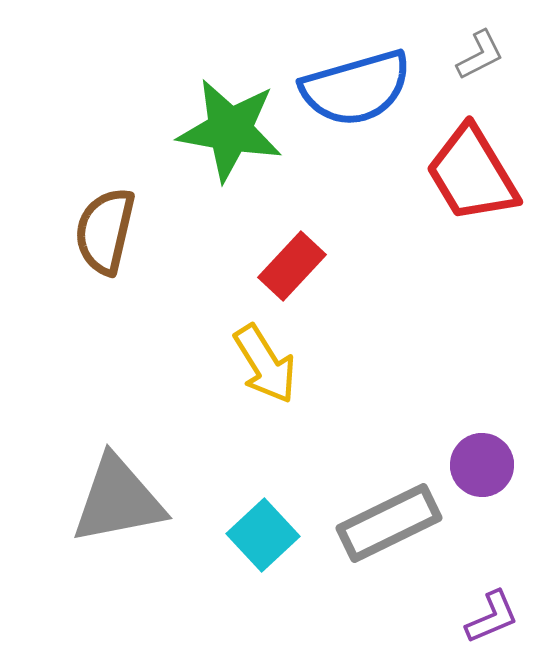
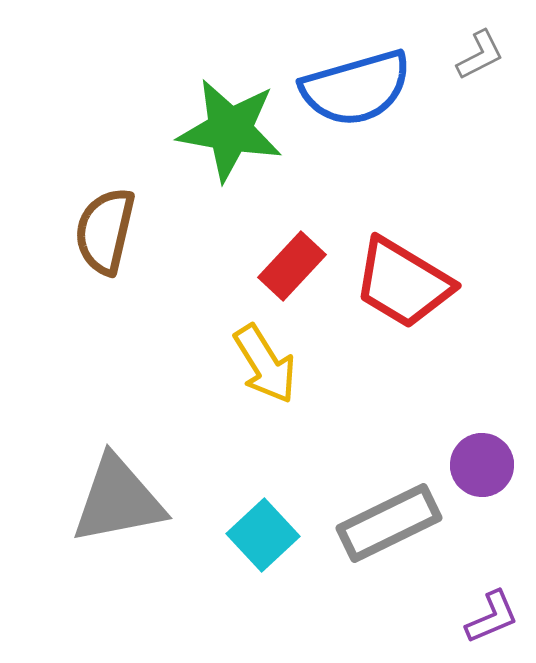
red trapezoid: moved 69 px left, 109 px down; rotated 28 degrees counterclockwise
